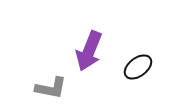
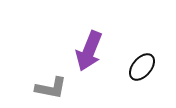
black ellipse: moved 4 px right; rotated 12 degrees counterclockwise
